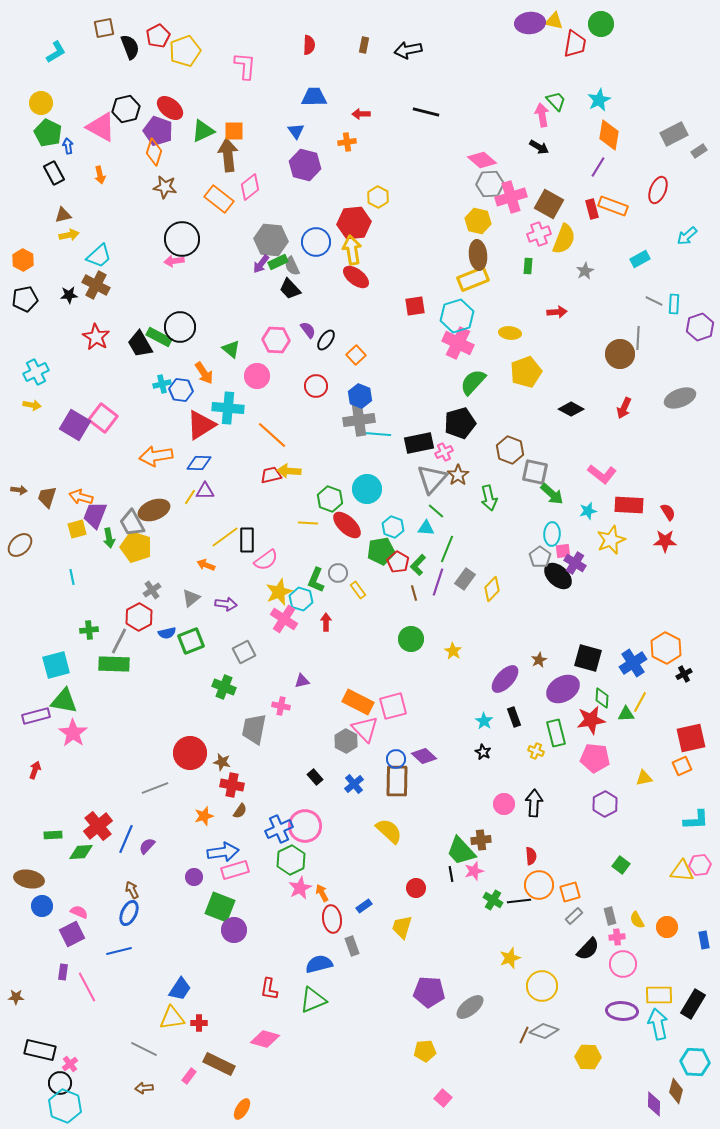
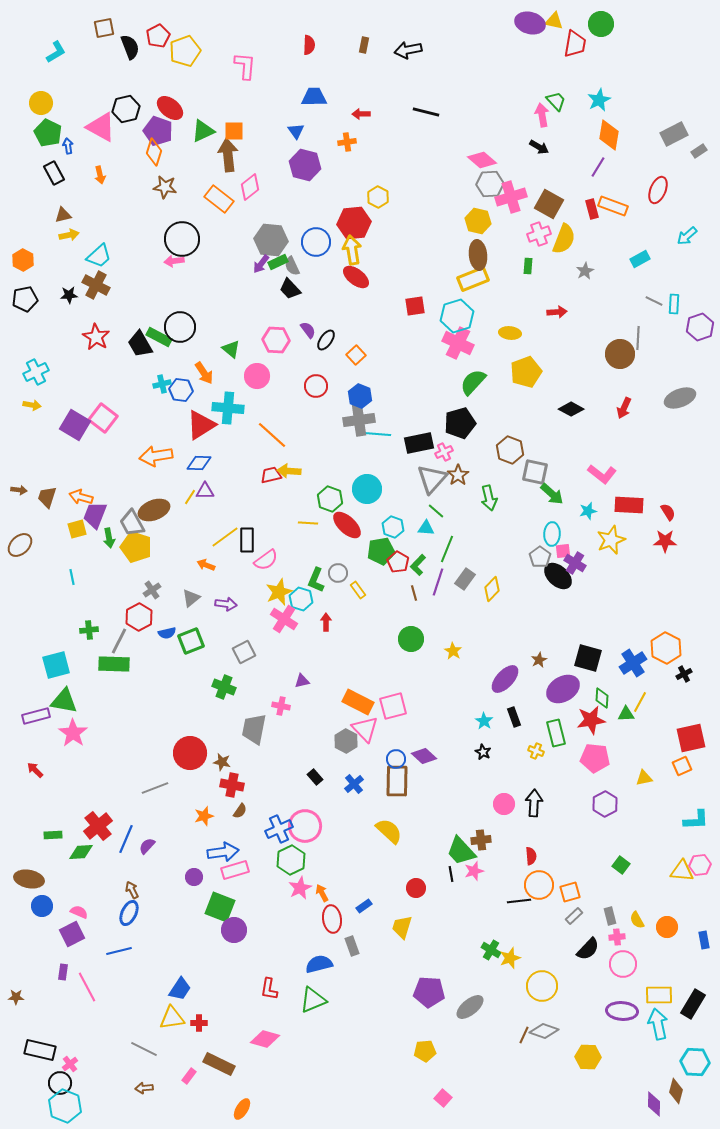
purple ellipse at (530, 23): rotated 20 degrees clockwise
red arrow at (35, 770): rotated 66 degrees counterclockwise
green cross at (493, 900): moved 2 px left, 50 px down
